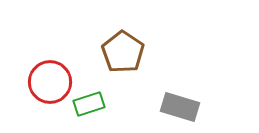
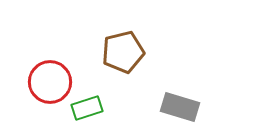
brown pentagon: rotated 24 degrees clockwise
green rectangle: moved 2 px left, 4 px down
